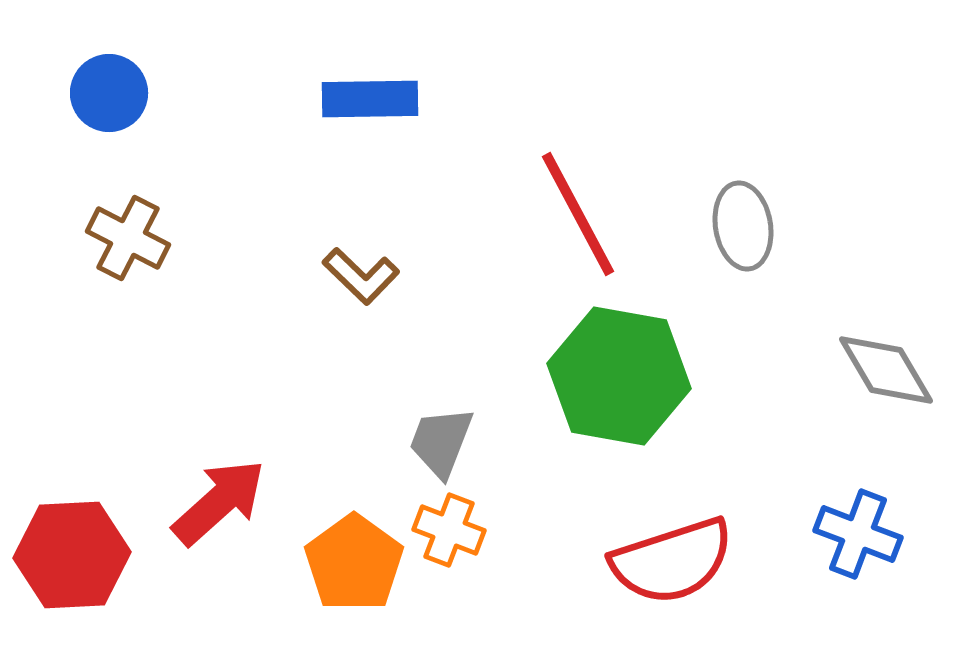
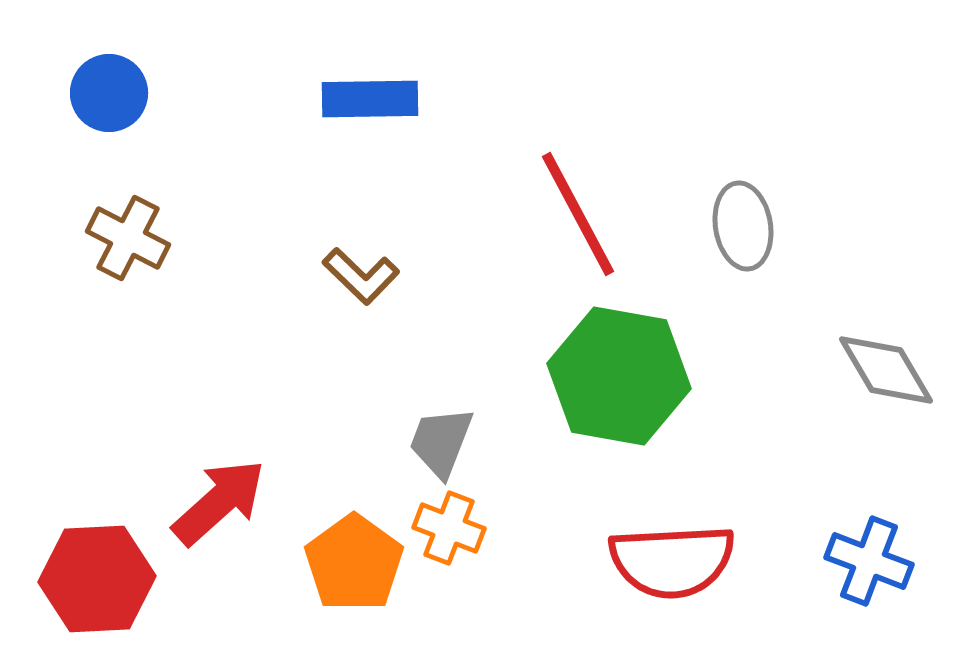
orange cross: moved 2 px up
blue cross: moved 11 px right, 27 px down
red hexagon: moved 25 px right, 24 px down
red semicircle: rotated 15 degrees clockwise
